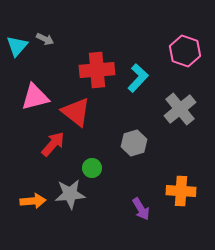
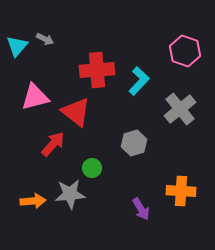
cyan L-shape: moved 1 px right, 3 px down
